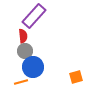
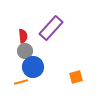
purple rectangle: moved 17 px right, 12 px down
